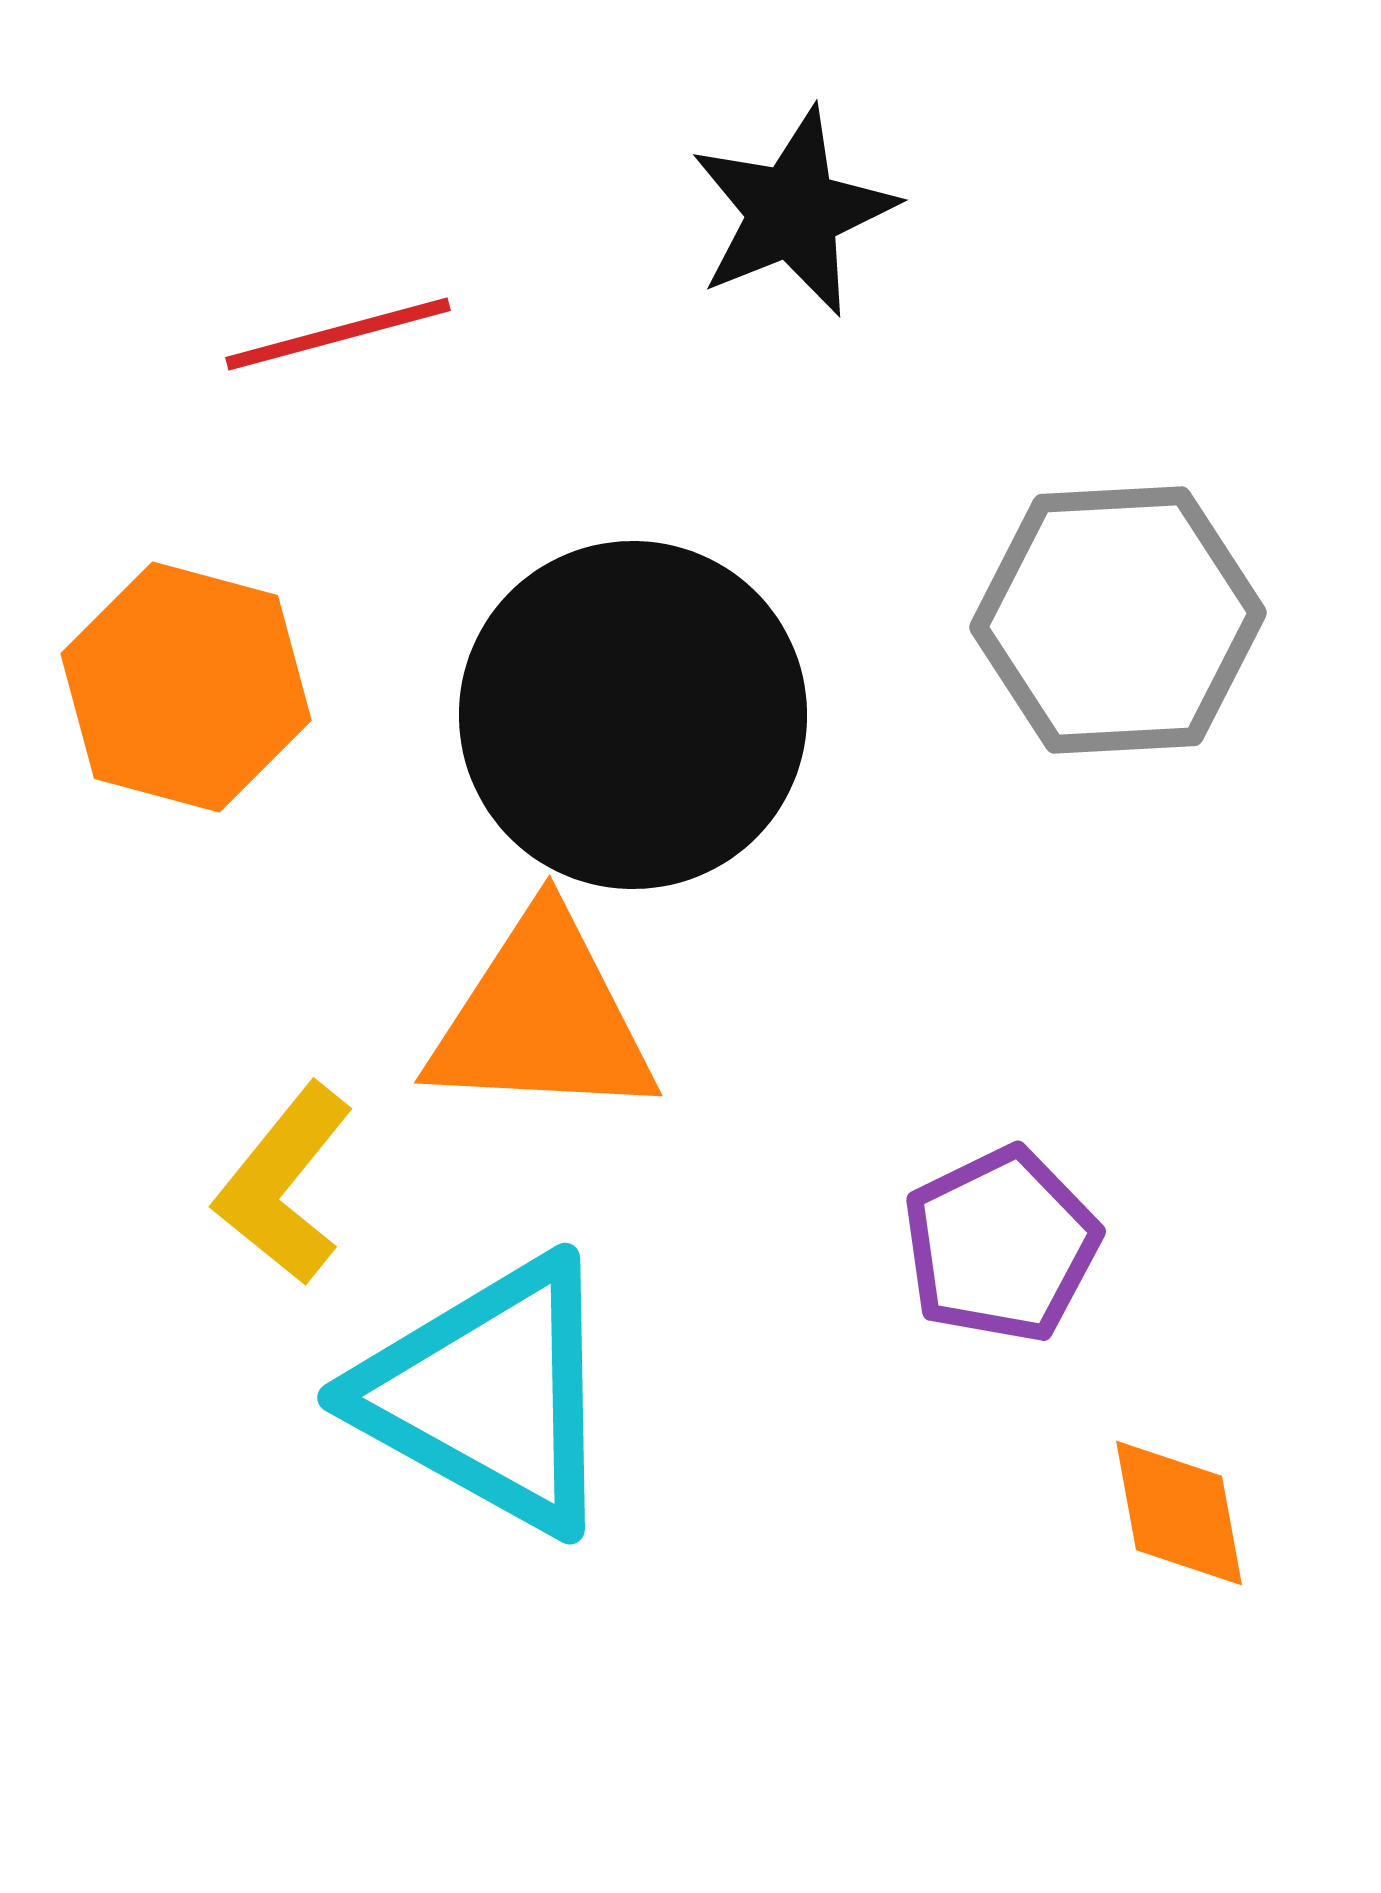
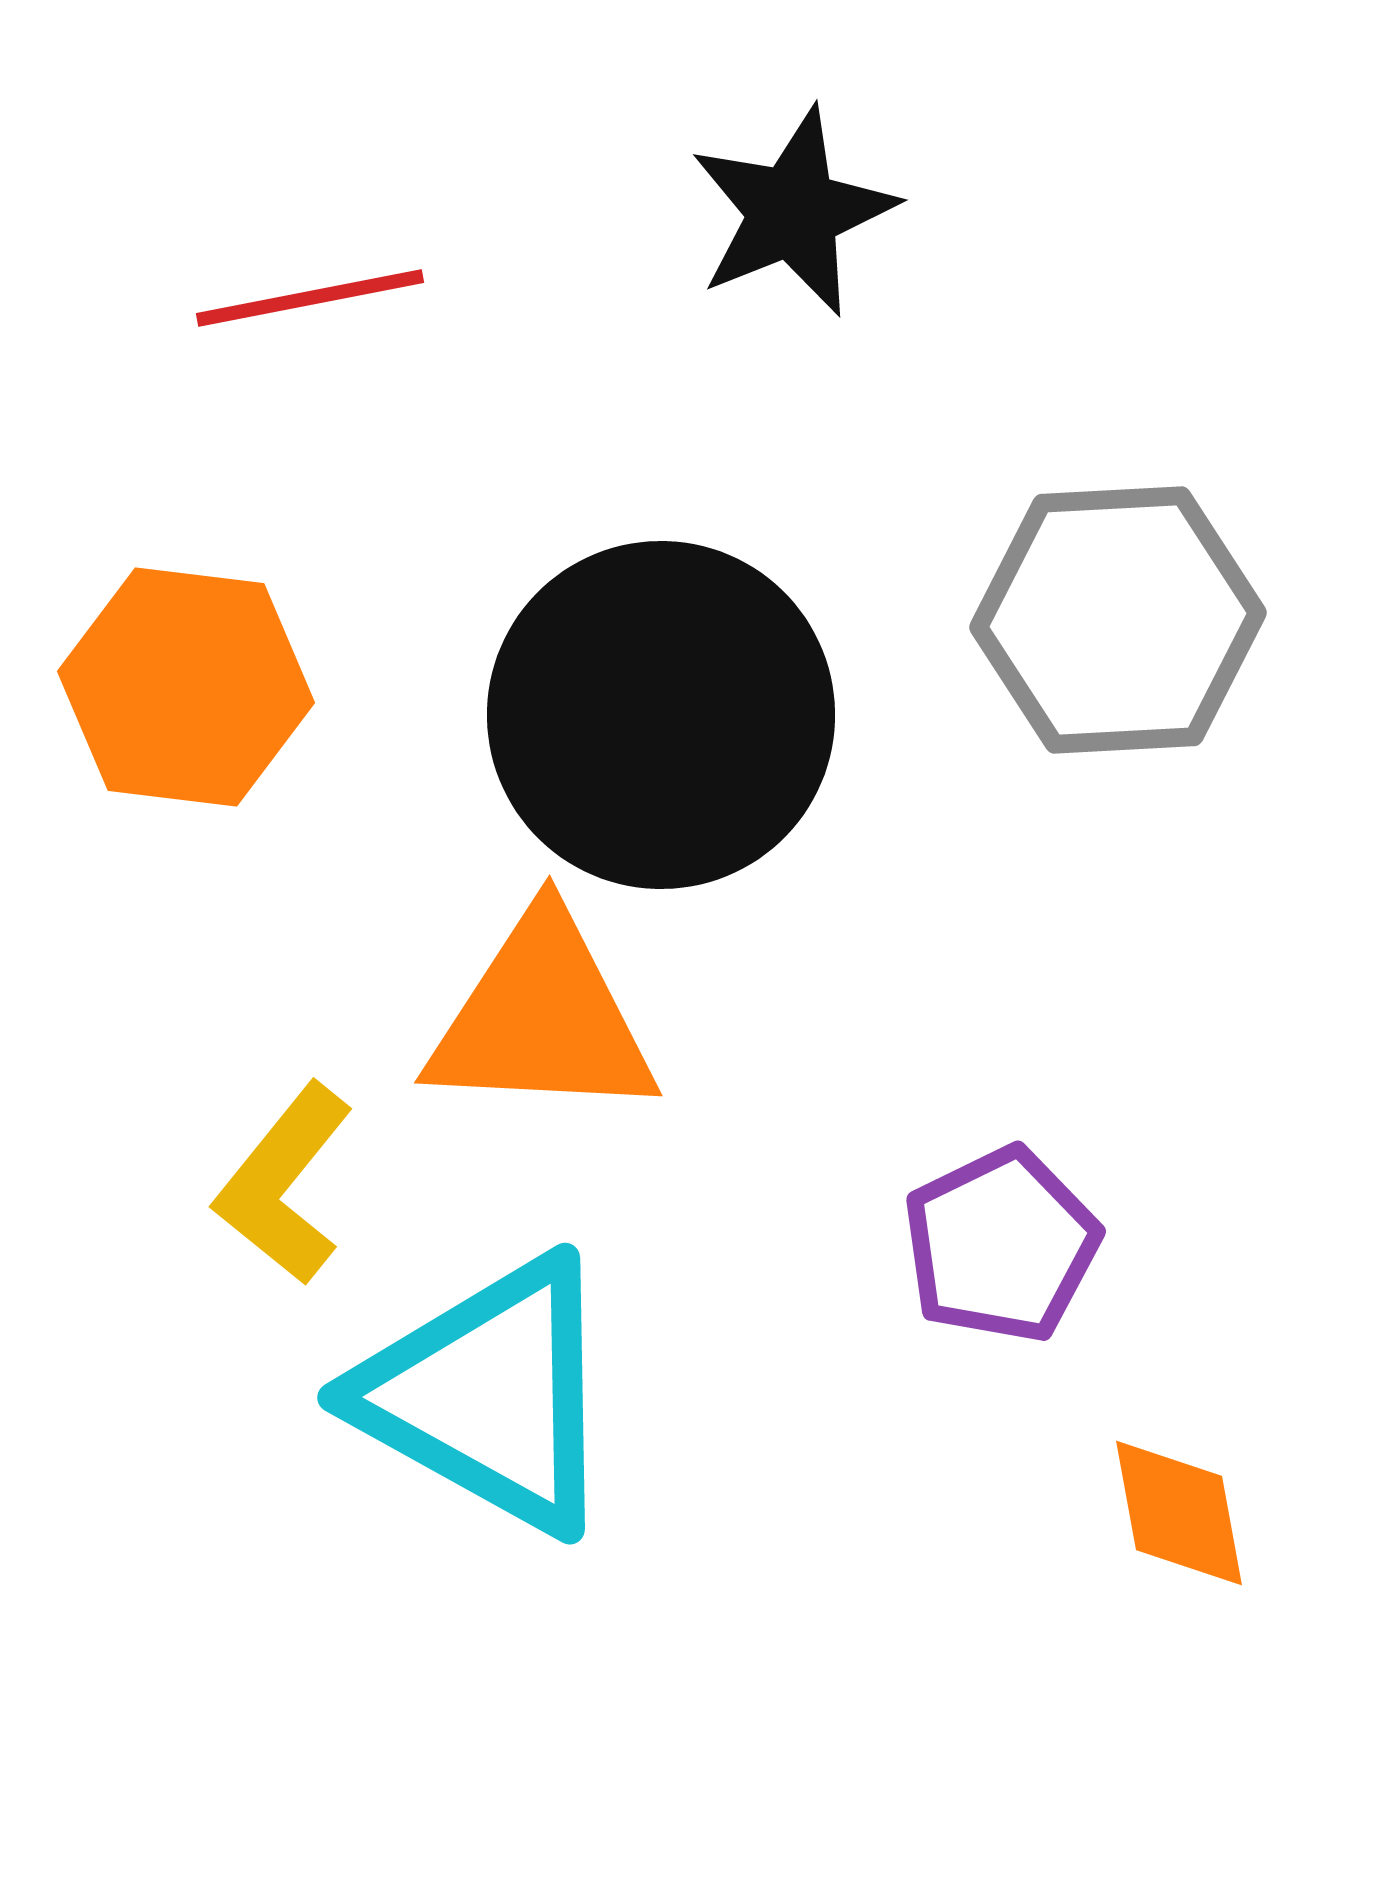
red line: moved 28 px left, 36 px up; rotated 4 degrees clockwise
orange hexagon: rotated 8 degrees counterclockwise
black circle: moved 28 px right
